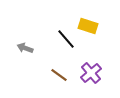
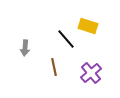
gray arrow: rotated 105 degrees counterclockwise
brown line: moved 5 px left, 8 px up; rotated 42 degrees clockwise
